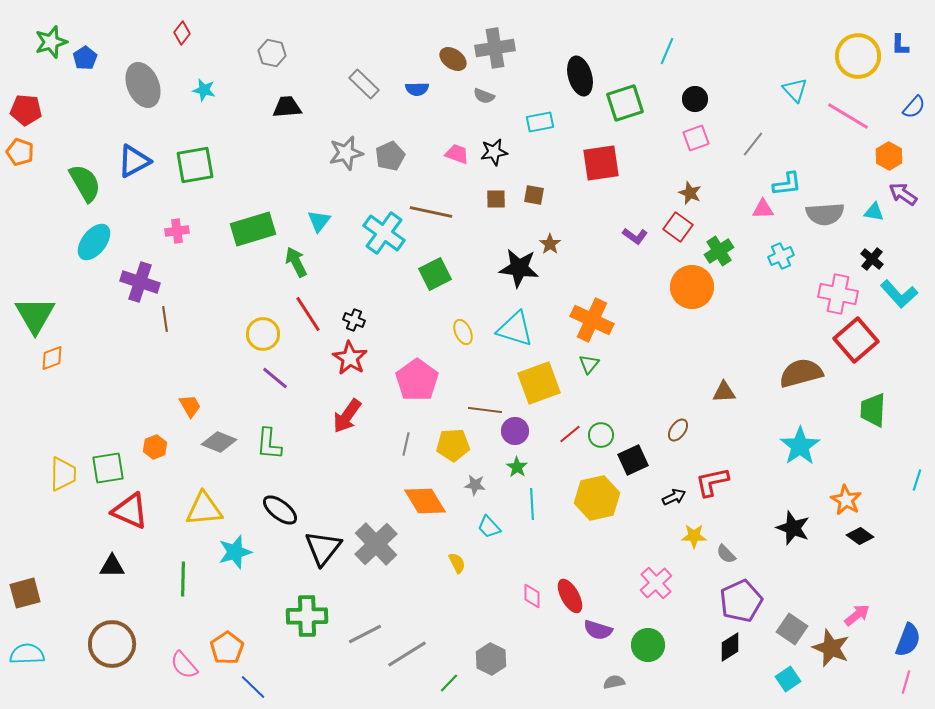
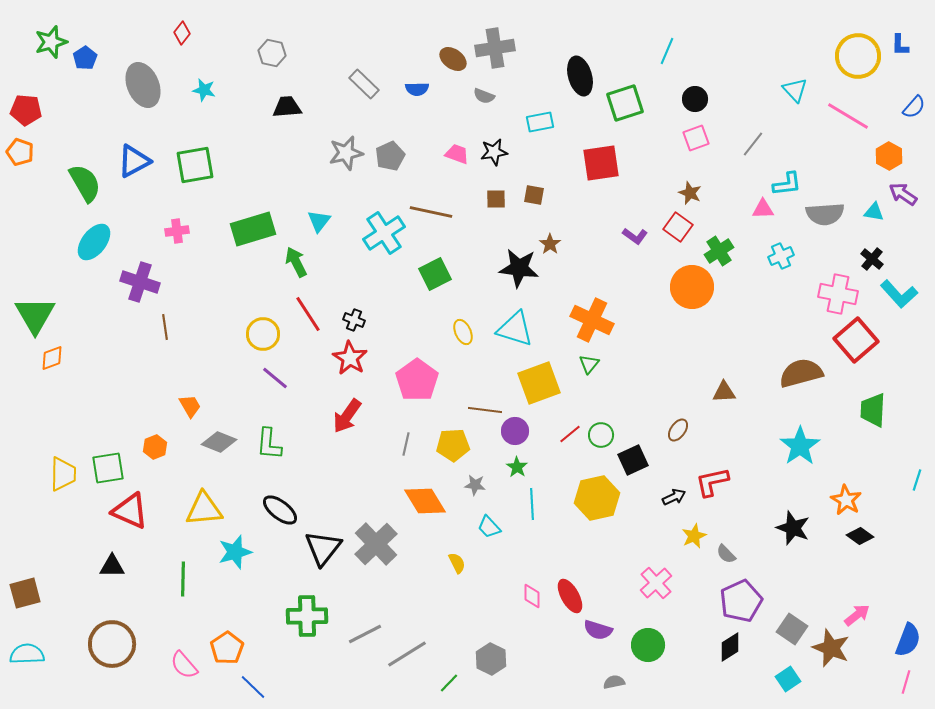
cyan cross at (384, 233): rotated 21 degrees clockwise
brown line at (165, 319): moved 8 px down
yellow star at (694, 536): rotated 25 degrees counterclockwise
